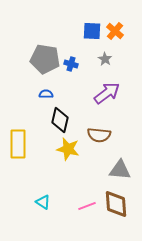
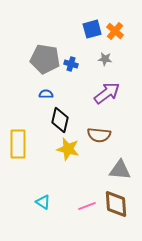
blue square: moved 2 px up; rotated 18 degrees counterclockwise
gray star: rotated 24 degrees counterclockwise
